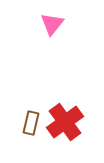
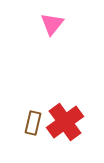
brown rectangle: moved 2 px right
